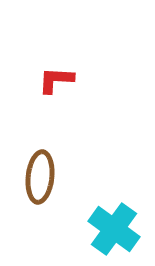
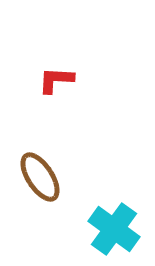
brown ellipse: rotated 39 degrees counterclockwise
